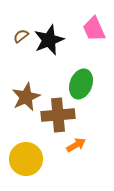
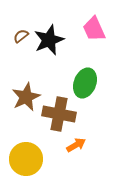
green ellipse: moved 4 px right, 1 px up
brown cross: moved 1 px right, 1 px up; rotated 16 degrees clockwise
